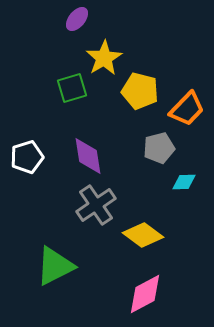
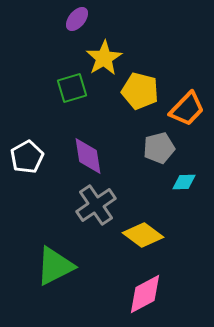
white pentagon: rotated 12 degrees counterclockwise
